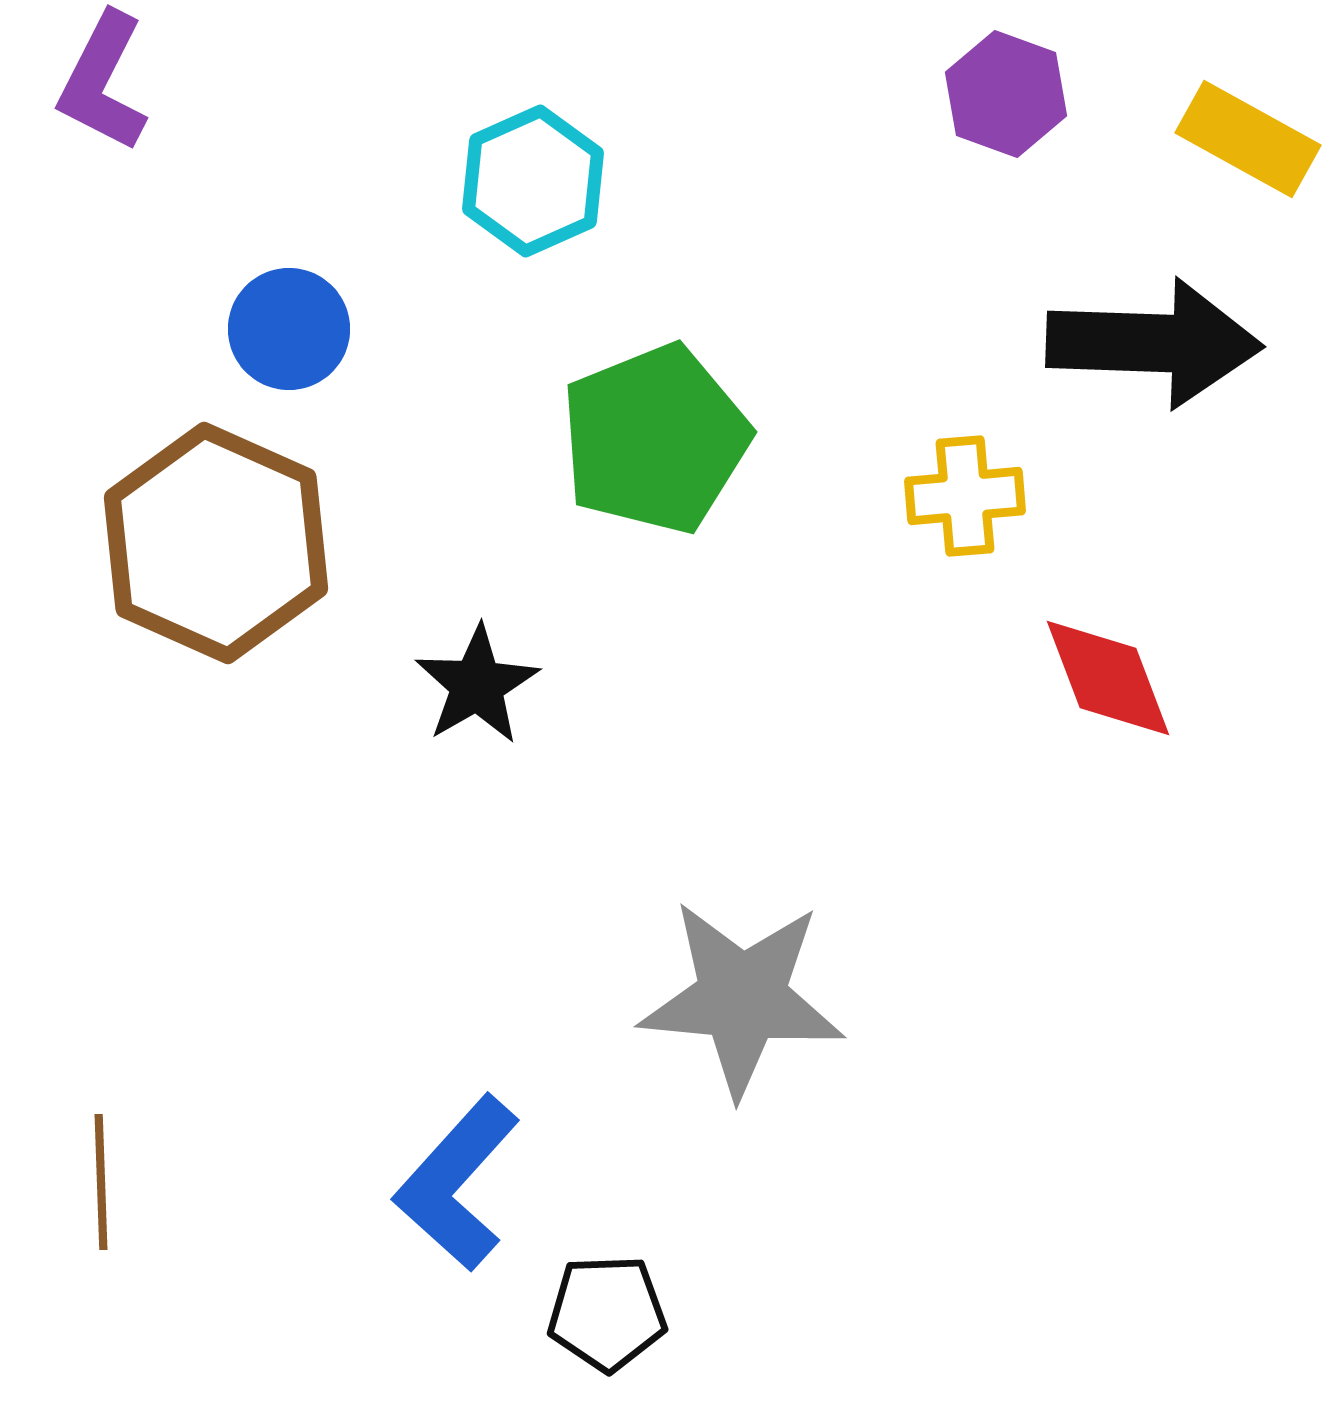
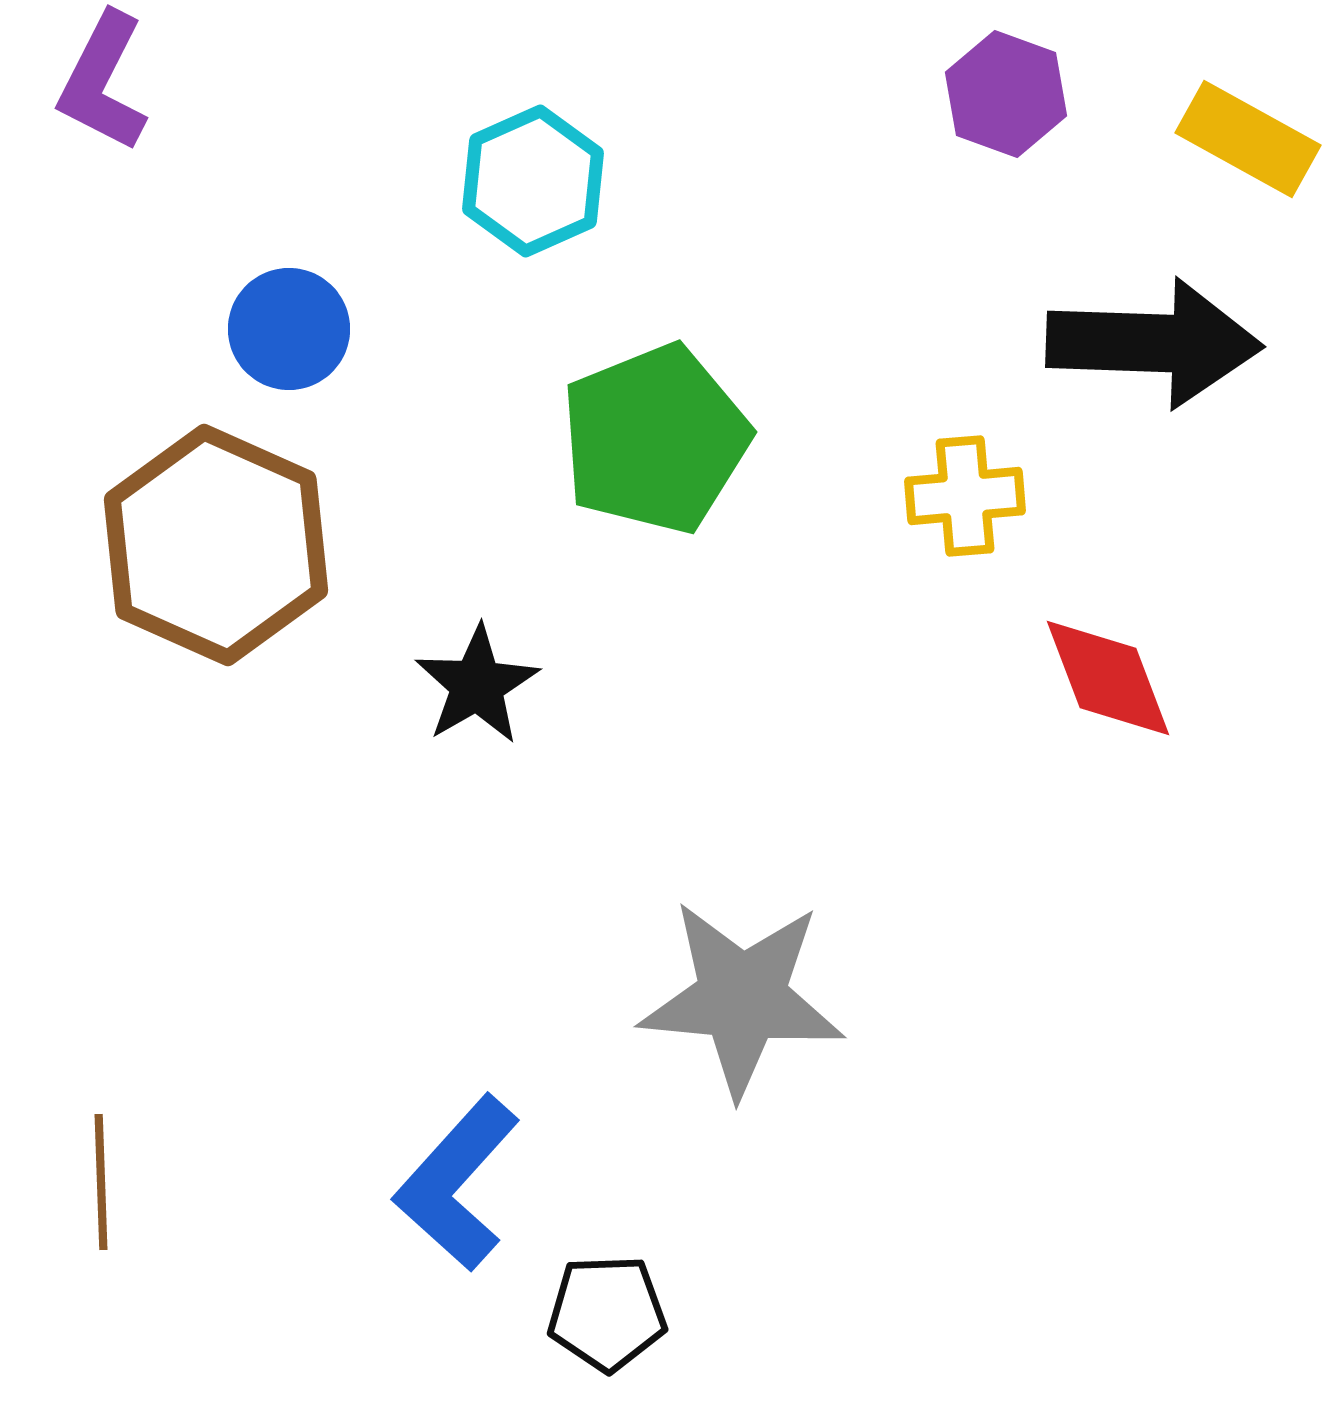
brown hexagon: moved 2 px down
